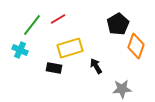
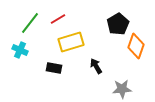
green line: moved 2 px left, 2 px up
yellow rectangle: moved 1 px right, 6 px up
